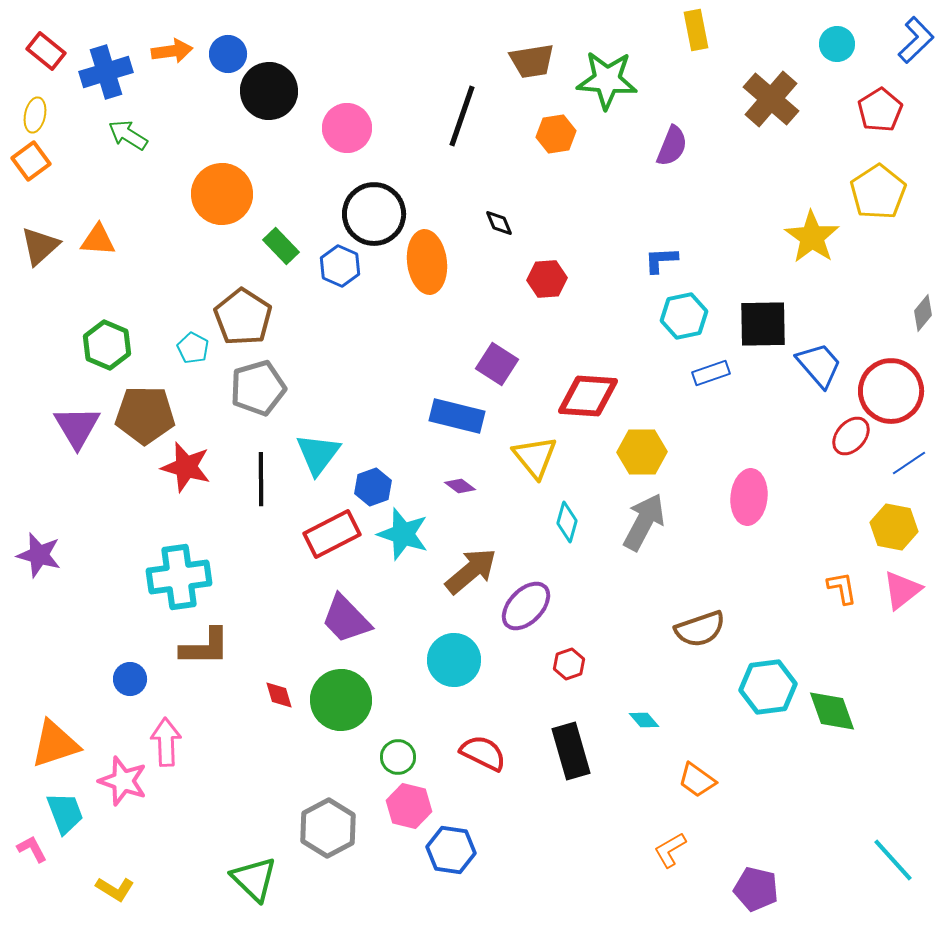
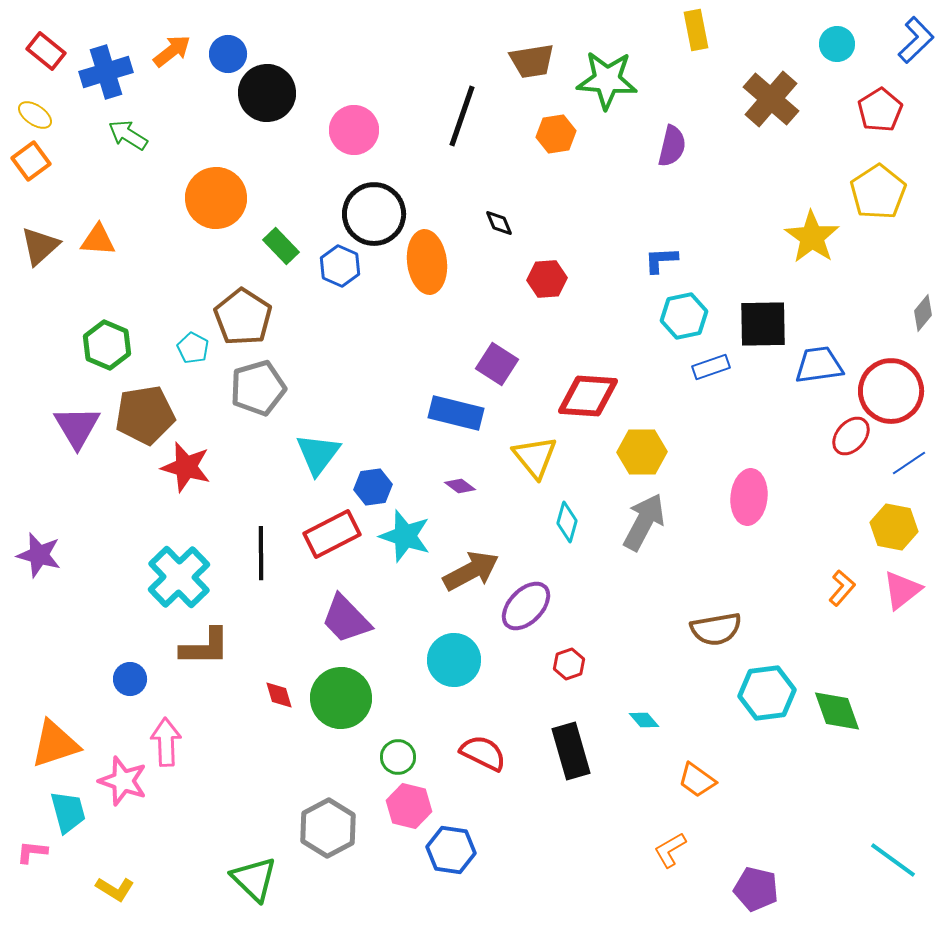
orange arrow at (172, 51): rotated 30 degrees counterclockwise
black circle at (269, 91): moved 2 px left, 2 px down
yellow ellipse at (35, 115): rotated 68 degrees counterclockwise
pink circle at (347, 128): moved 7 px right, 2 px down
purple semicircle at (672, 146): rotated 9 degrees counterclockwise
orange circle at (222, 194): moved 6 px left, 4 px down
blue trapezoid at (819, 365): rotated 57 degrees counterclockwise
blue rectangle at (711, 373): moved 6 px up
brown pentagon at (145, 415): rotated 10 degrees counterclockwise
blue rectangle at (457, 416): moved 1 px left, 3 px up
black line at (261, 479): moved 74 px down
blue hexagon at (373, 487): rotated 12 degrees clockwise
cyan star at (403, 534): moved 2 px right, 2 px down
brown arrow at (471, 571): rotated 12 degrees clockwise
cyan cross at (179, 577): rotated 36 degrees counterclockwise
orange L-shape at (842, 588): rotated 51 degrees clockwise
brown semicircle at (700, 629): moved 16 px right; rotated 9 degrees clockwise
cyan hexagon at (768, 687): moved 1 px left, 6 px down
green circle at (341, 700): moved 2 px up
green diamond at (832, 711): moved 5 px right
cyan trapezoid at (65, 813): moved 3 px right, 1 px up; rotated 6 degrees clockwise
pink L-shape at (32, 849): moved 3 px down; rotated 56 degrees counterclockwise
cyan line at (893, 860): rotated 12 degrees counterclockwise
